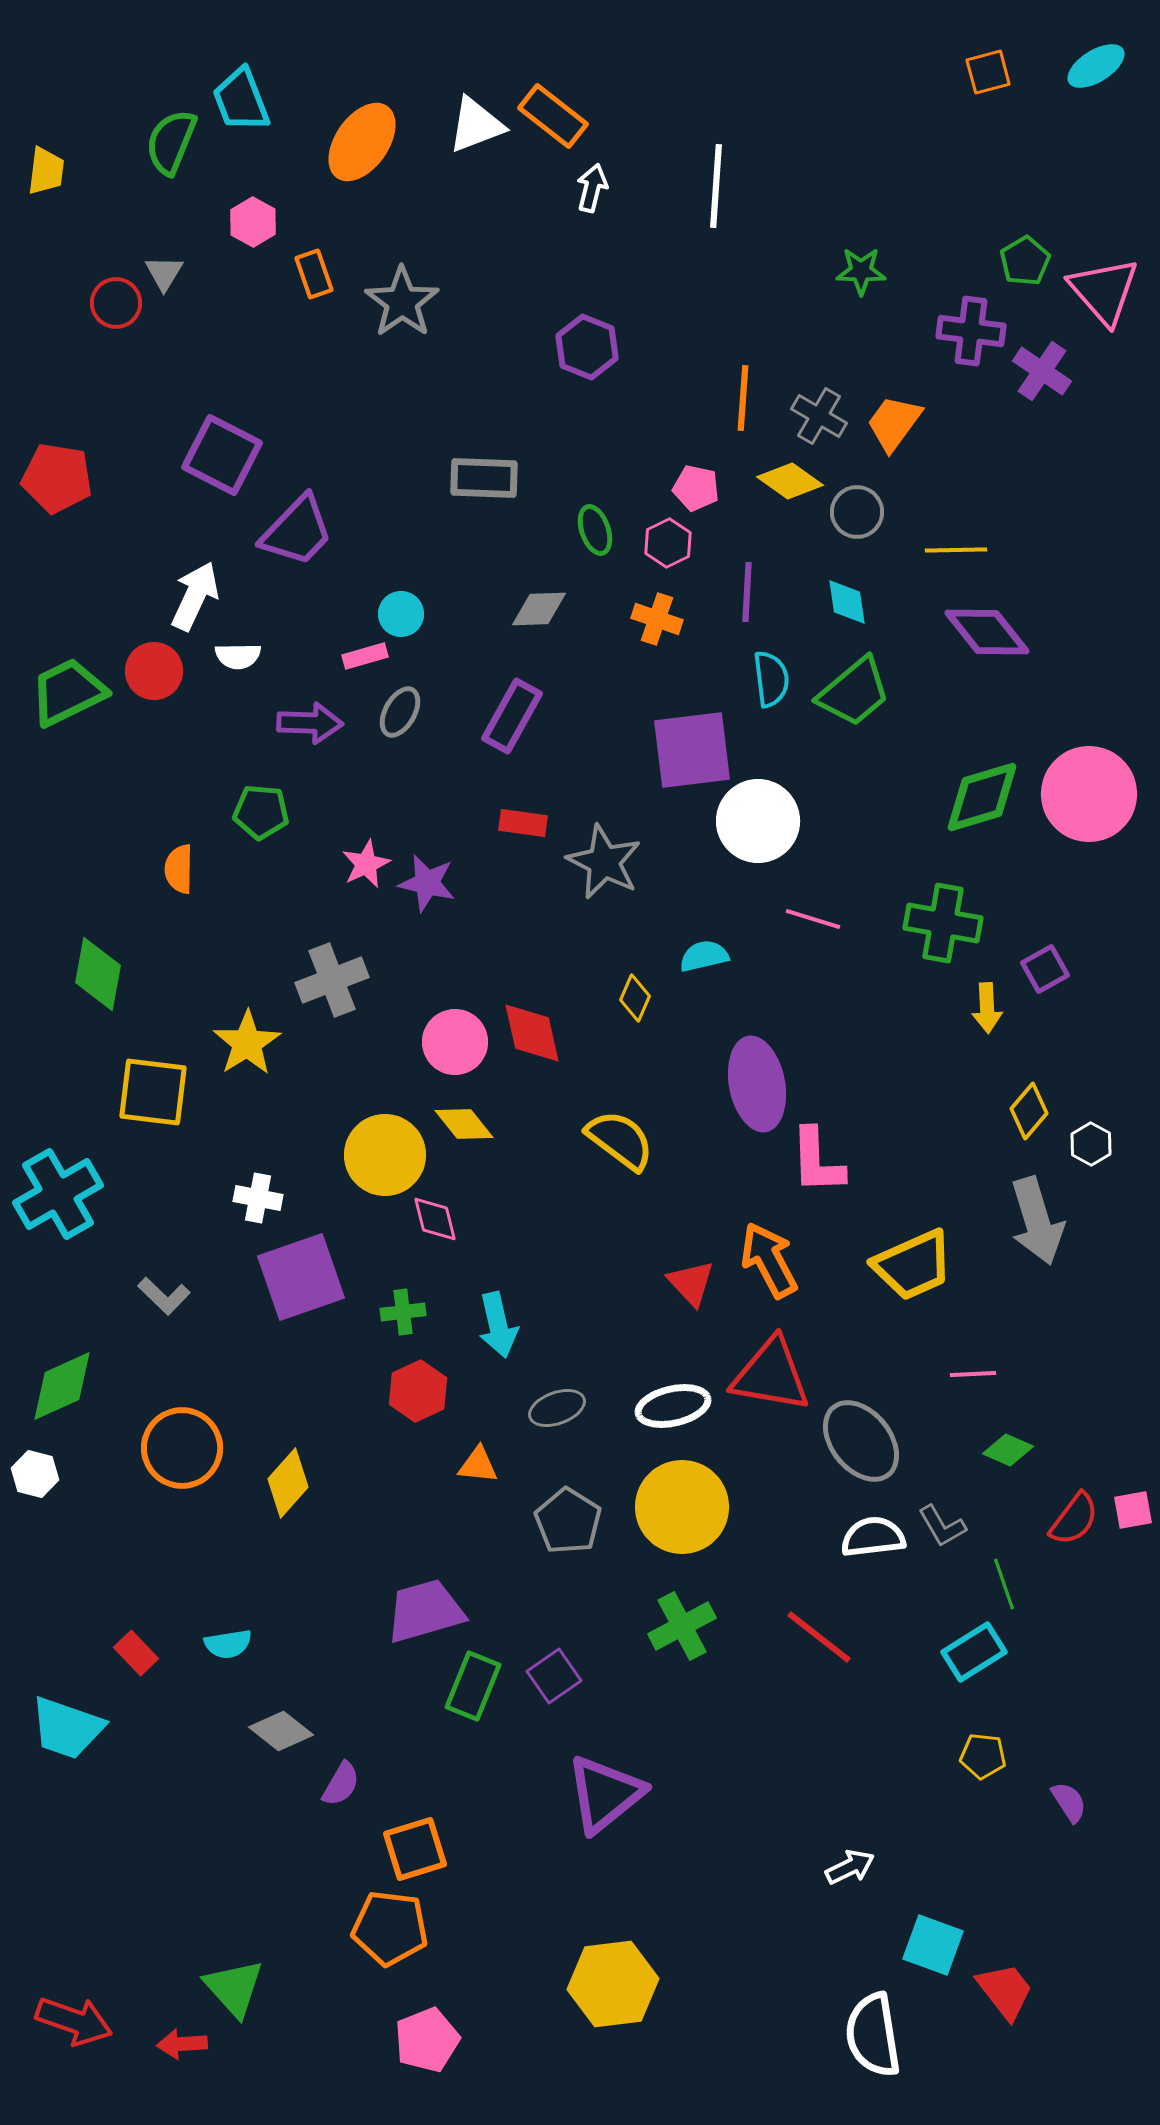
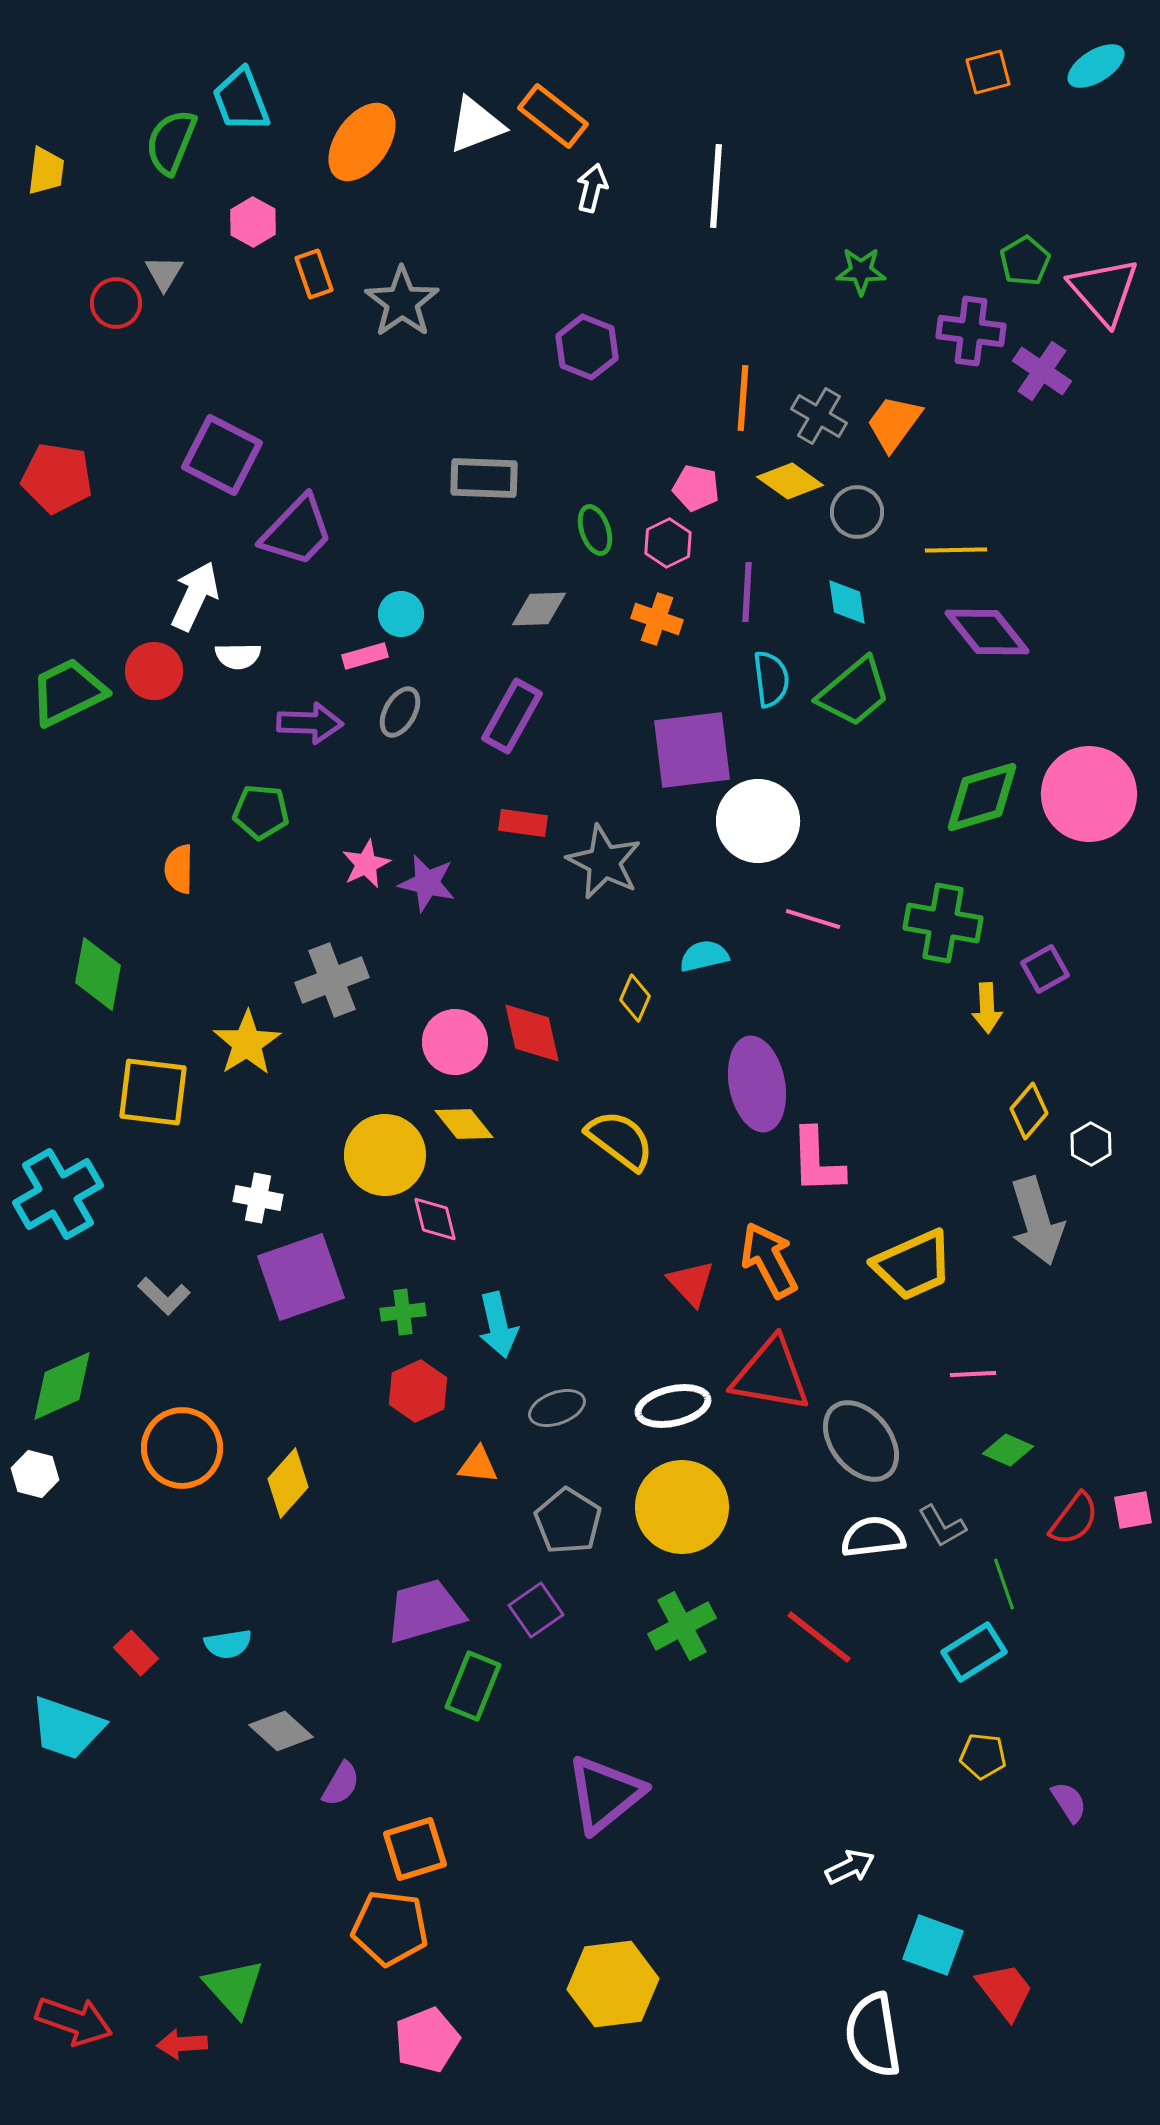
purple square at (554, 1676): moved 18 px left, 66 px up
gray diamond at (281, 1731): rotated 4 degrees clockwise
